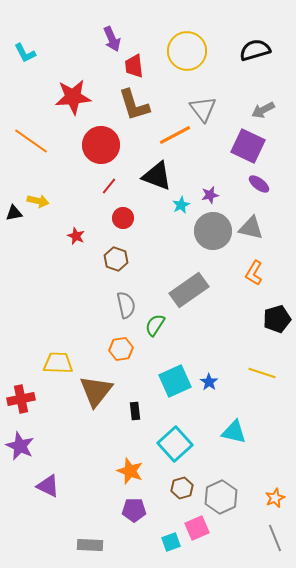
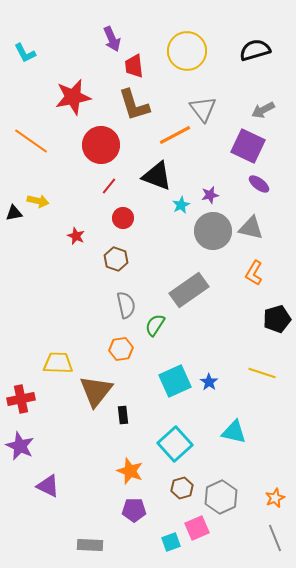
red star at (73, 97): rotated 6 degrees counterclockwise
black rectangle at (135, 411): moved 12 px left, 4 px down
